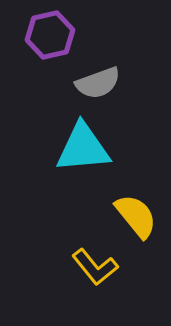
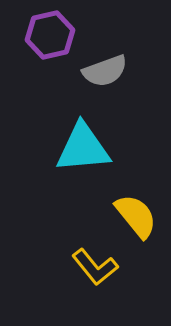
gray semicircle: moved 7 px right, 12 px up
